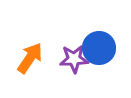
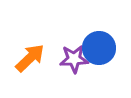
orange arrow: rotated 12 degrees clockwise
